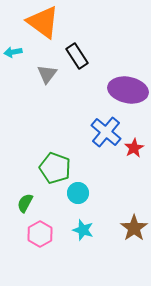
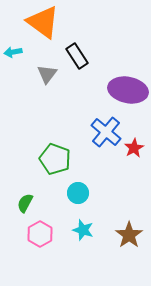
green pentagon: moved 9 px up
brown star: moved 5 px left, 7 px down
